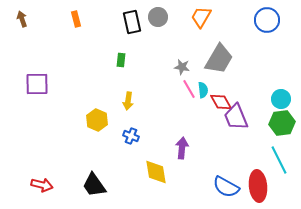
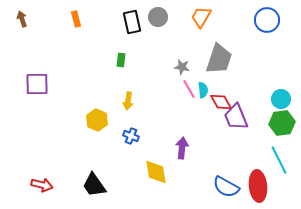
gray trapezoid: rotated 12 degrees counterclockwise
